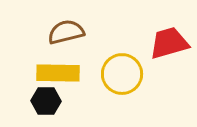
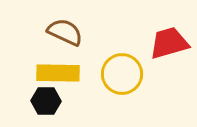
brown semicircle: moved 1 px left; rotated 39 degrees clockwise
